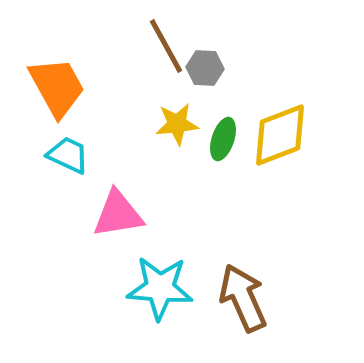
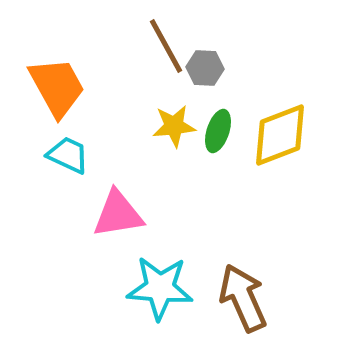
yellow star: moved 3 px left, 2 px down
green ellipse: moved 5 px left, 8 px up
